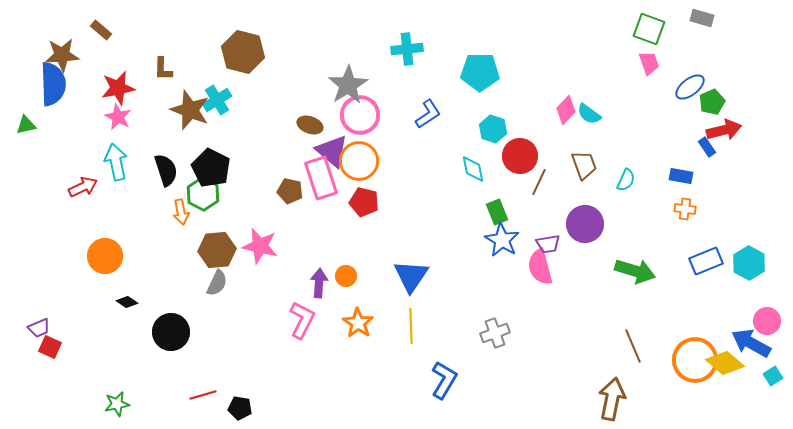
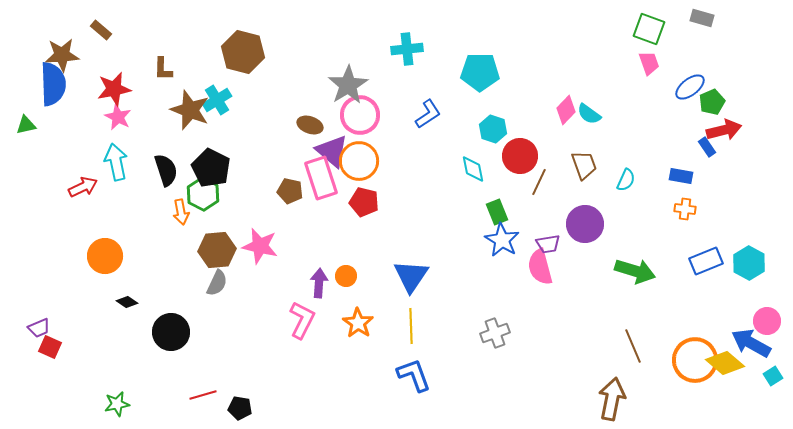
red star at (118, 88): moved 4 px left, 1 px down
blue L-shape at (444, 380): moved 30 px left, 5 px up; rotated 51 degrees counterclockwise
